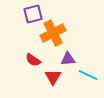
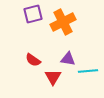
orange cross: moved 10 px right, 11 px up
purple triangle: rotated 14 degrees clockwise
cyan line: moved 4 px up; rotated 30 degrees counterclockwise
